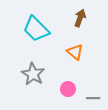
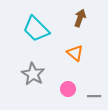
orange triangle: moved 1 px down
gray line: moved 1 px right, 2 px up
